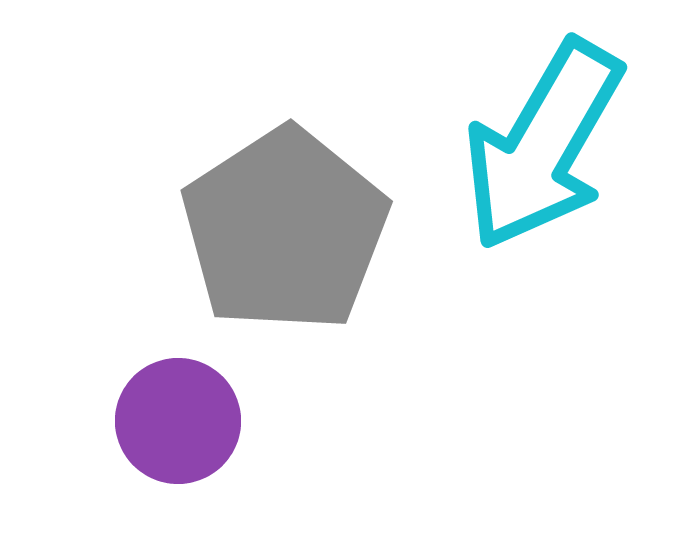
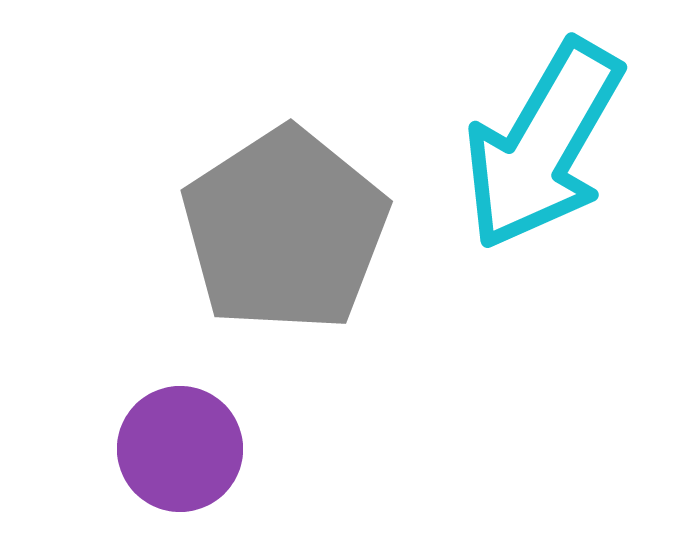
purple circle: moved 2 px right, 28 px down
